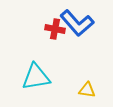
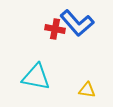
cyan triangle: rotated 20 degrees clockwise
